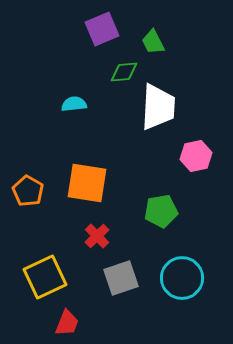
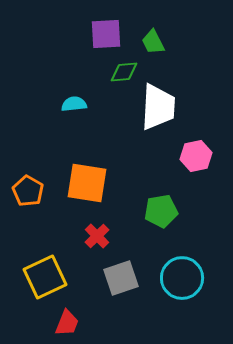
purple square: moved 4 px right, 5 px down; rotated 20 degrees clockwise
